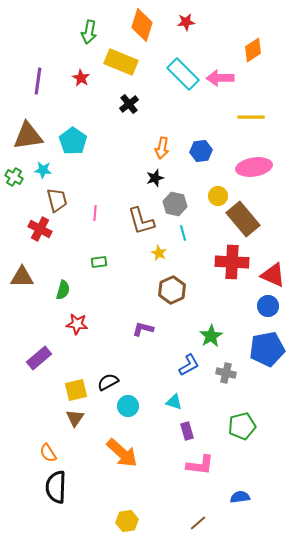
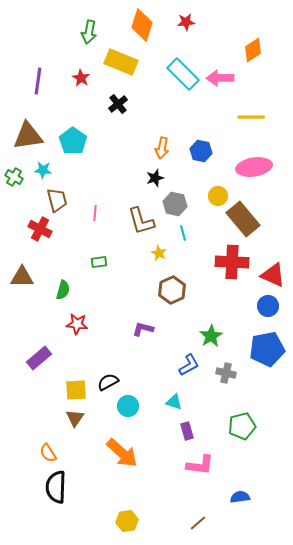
black cross at (129, 104): moved 11 px left
blue hexagon at (201, 151): rotated 20 degrees clockwise
yellow square at (76, 390): rotated 10 degrees clockwise
